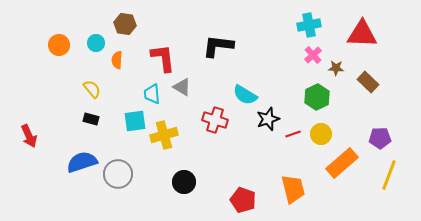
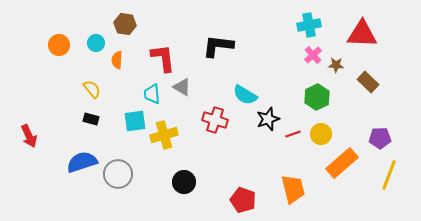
brown star: moved 3 px up
